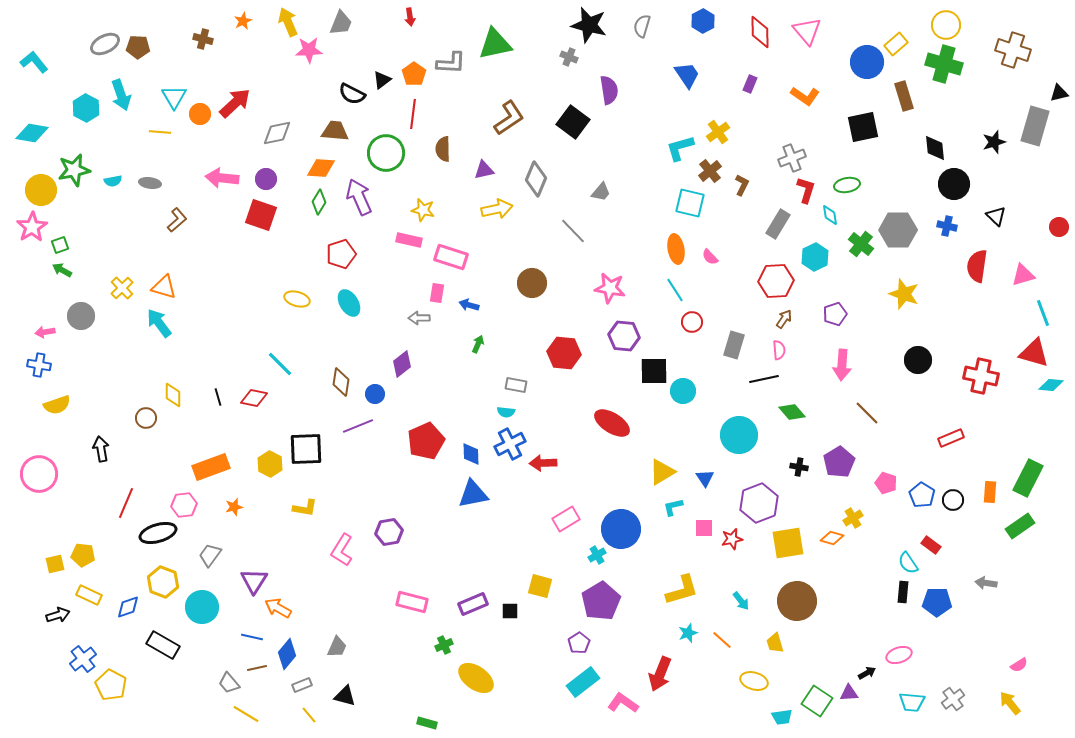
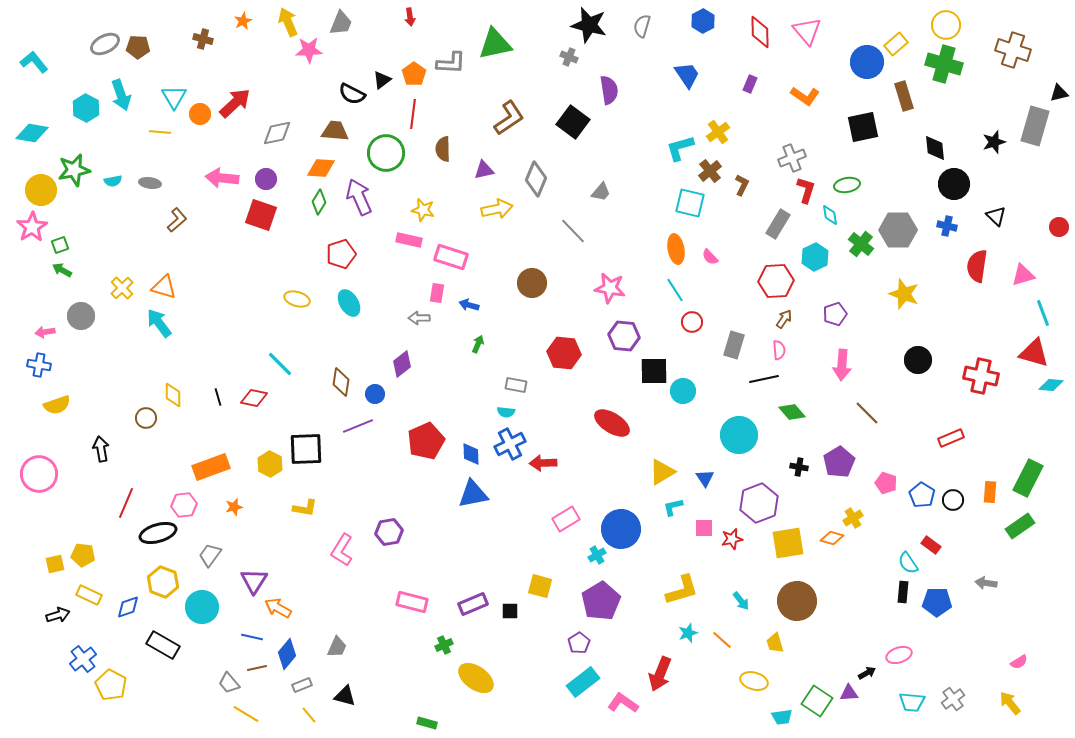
pink semicircle at (1019, 665): moved 3 px up
